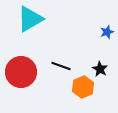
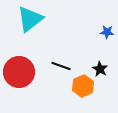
cyan triangle: rotated 8 degrees counterclockwise
blue star: rotated 24 degrees clockwise
red circle: moved 2 px left
orange hexagon: moved 1 px up
